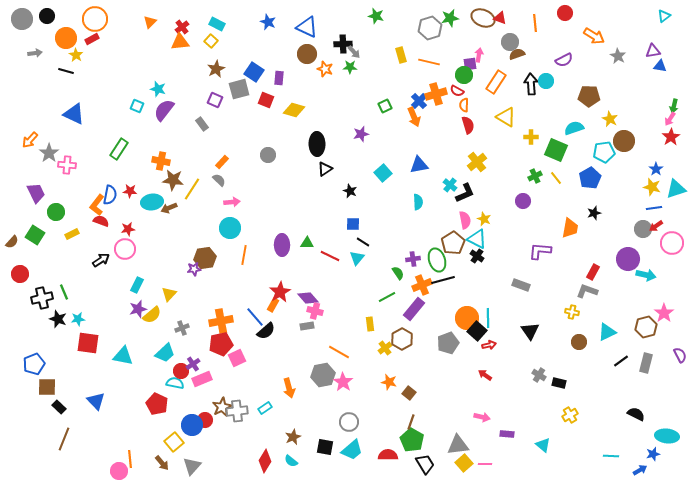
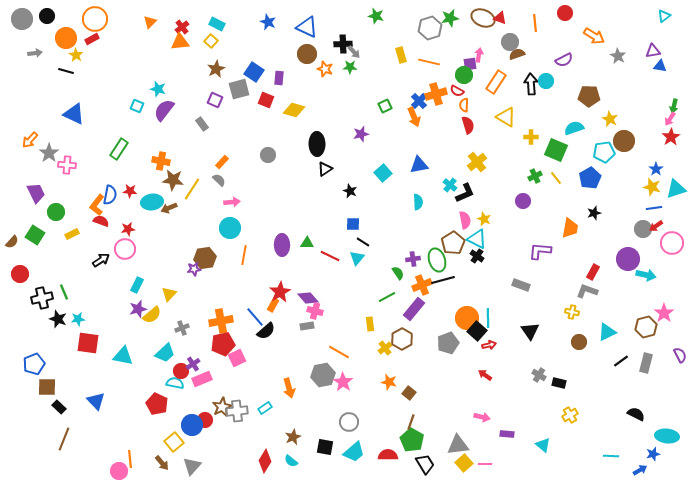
red pentagon at (221, 344): moved 2 px right
cyan trapezoid at (352, 450): moved 2 px right, 2 px down
